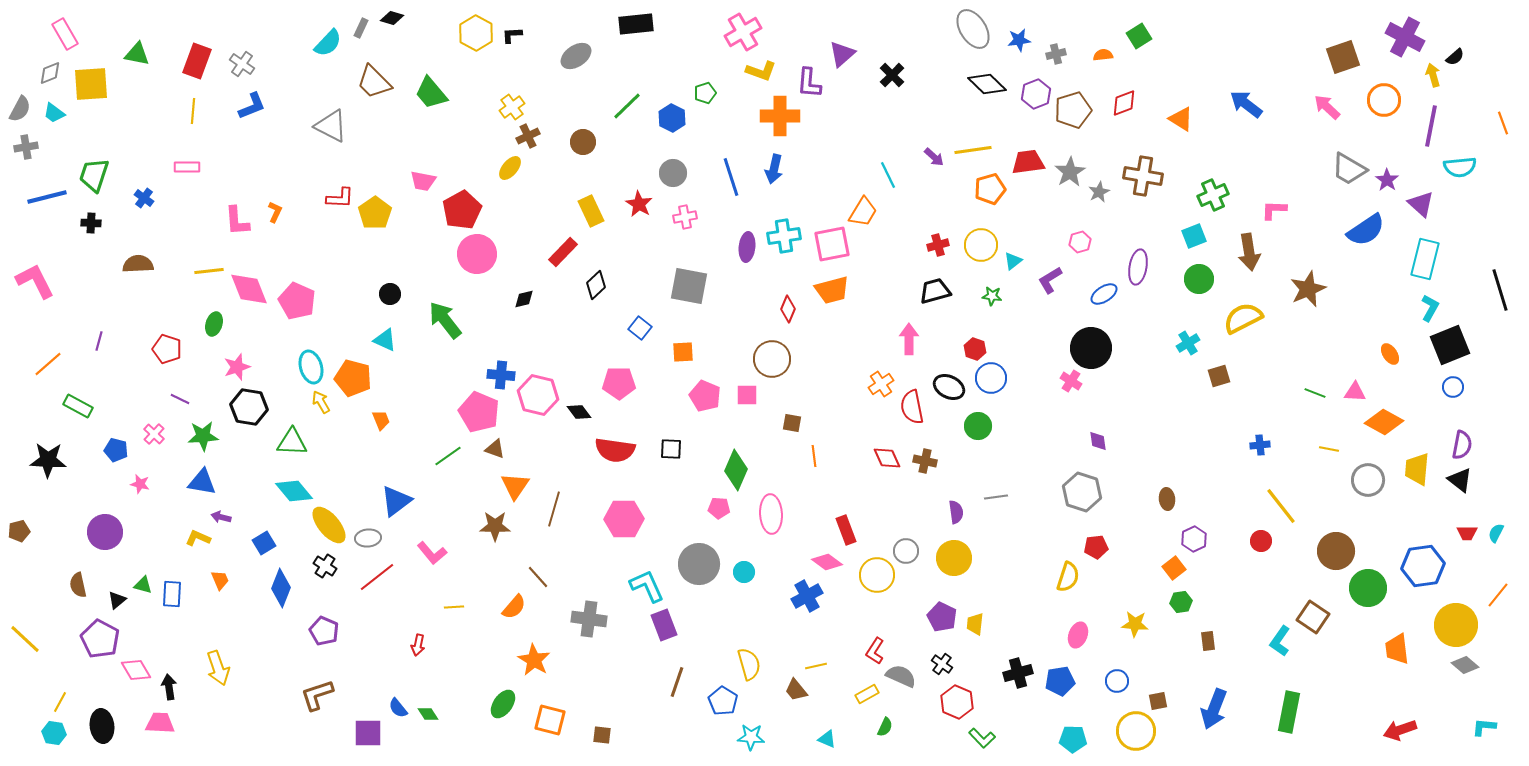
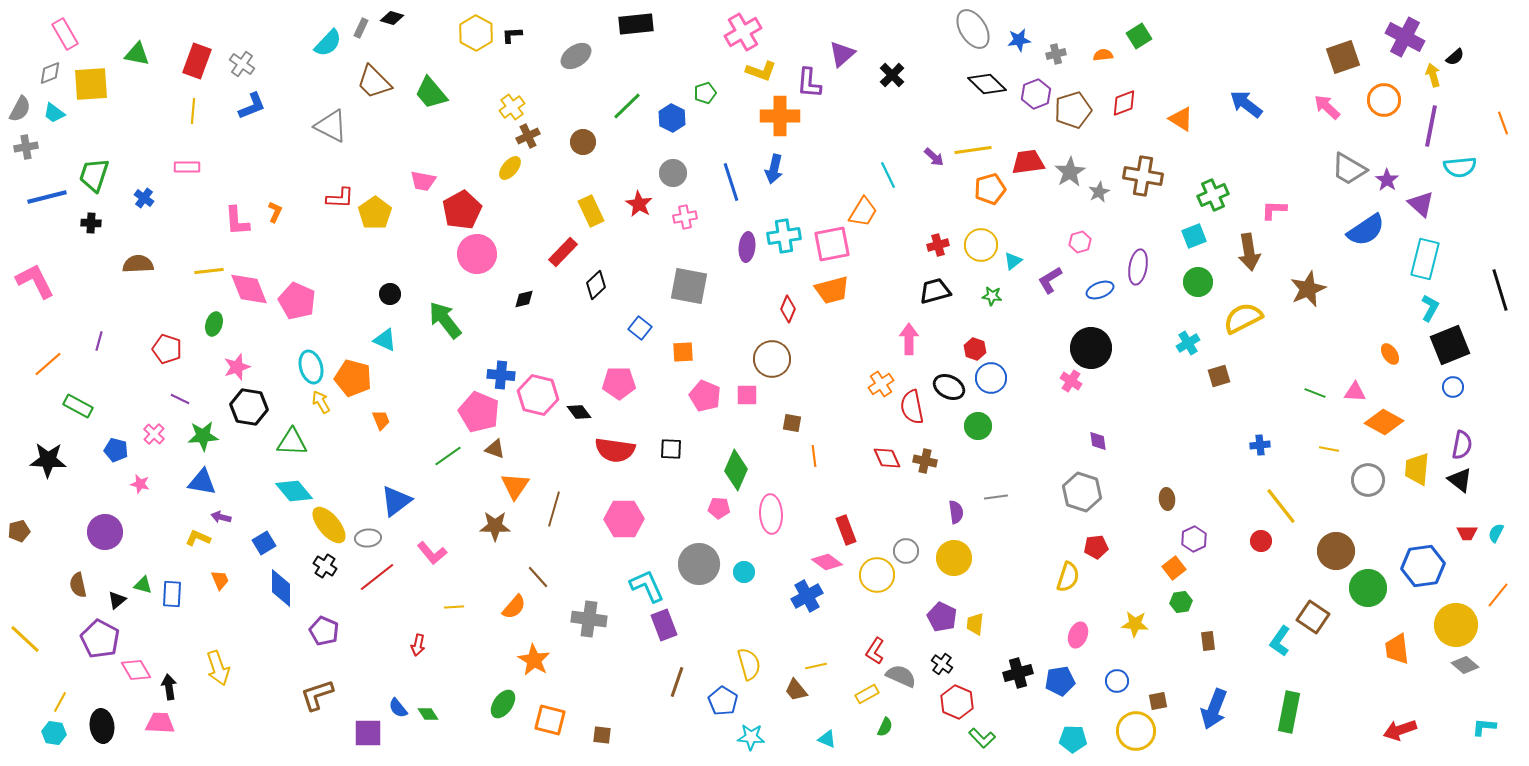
blue line at (731, 177): moved 5 px down
green circle at (1199, 279): moved 1 px left, 3 px down
blue ellipse at (1104, 294): moved 4 px left, 4 px up; rotated 12 degrees clockwise
blue diamond at (281, 588): rotated 21 degrees counterclockwise
